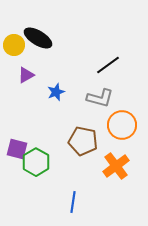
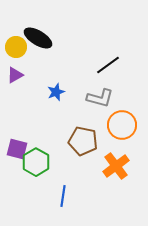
yellow circle: moved 2 px right, 2 px down
purple triangle: moved 11 px left
blue line: moved 10 px left, 6 px up
